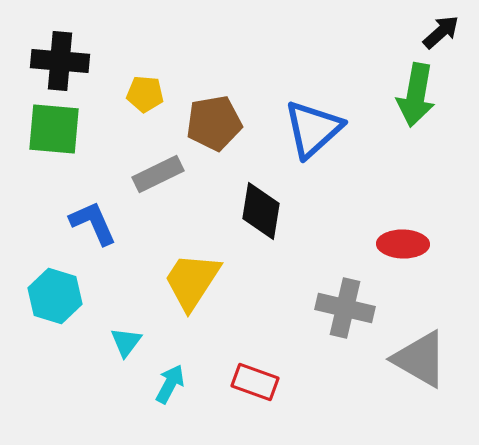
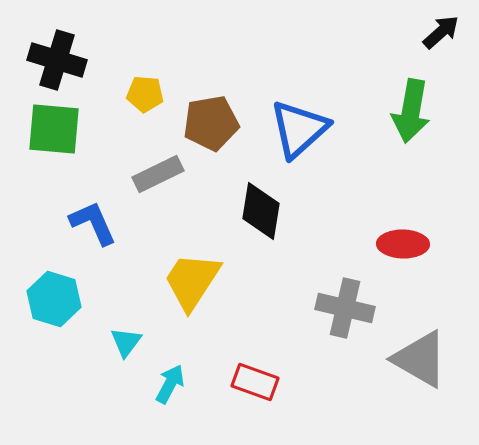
black cross: moved 3 px left, 1 px up; rotated 12 degrees clockwise
green arrow: moved 5 px left, 16 px down
brown pentagon: moved 3 px left
blue triangle: moved 14 px left
cyan hexagon: moved 1 px left, 3 px down
